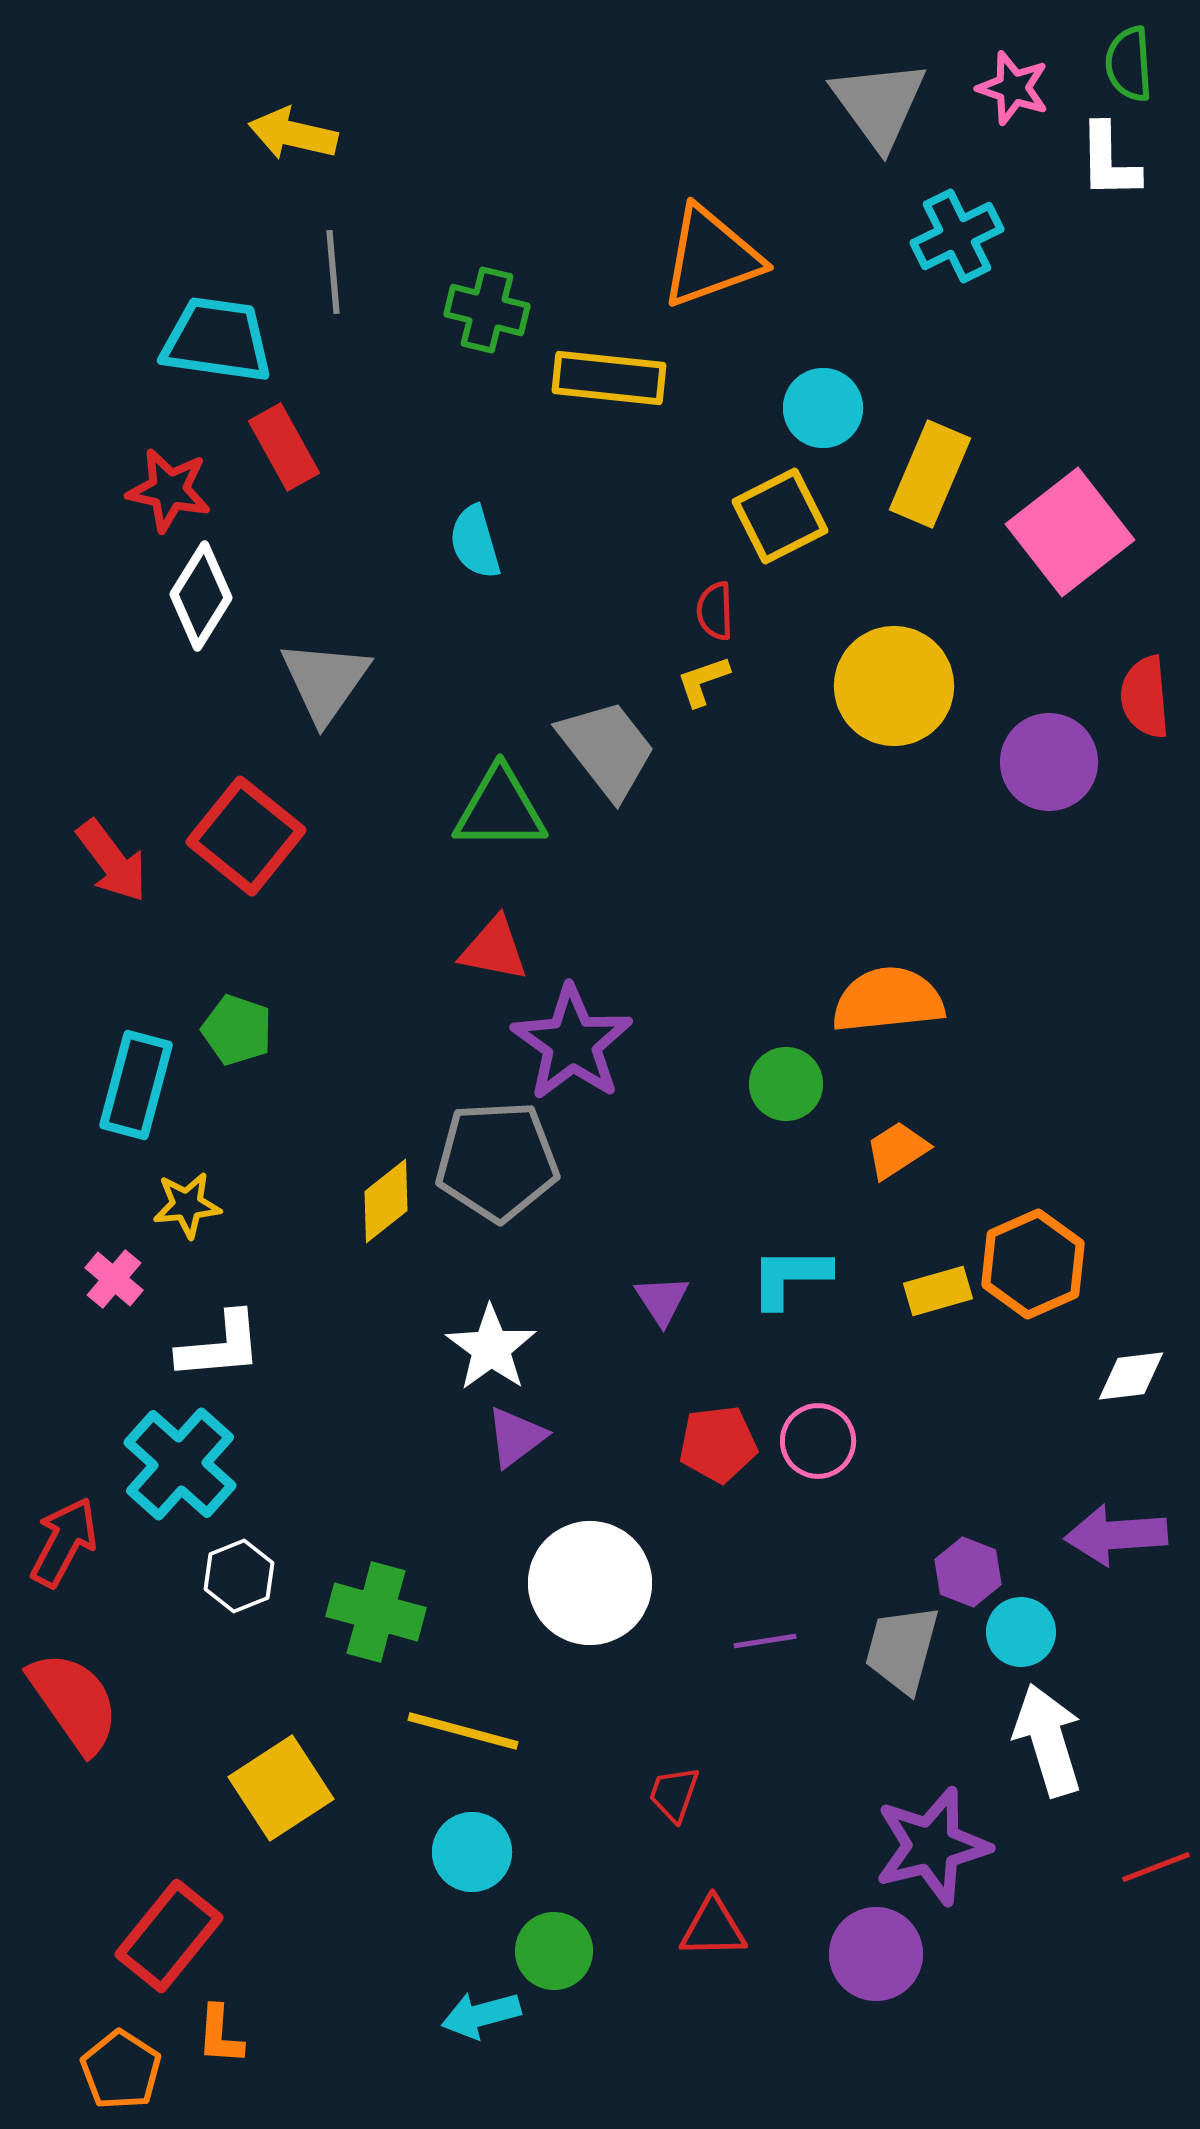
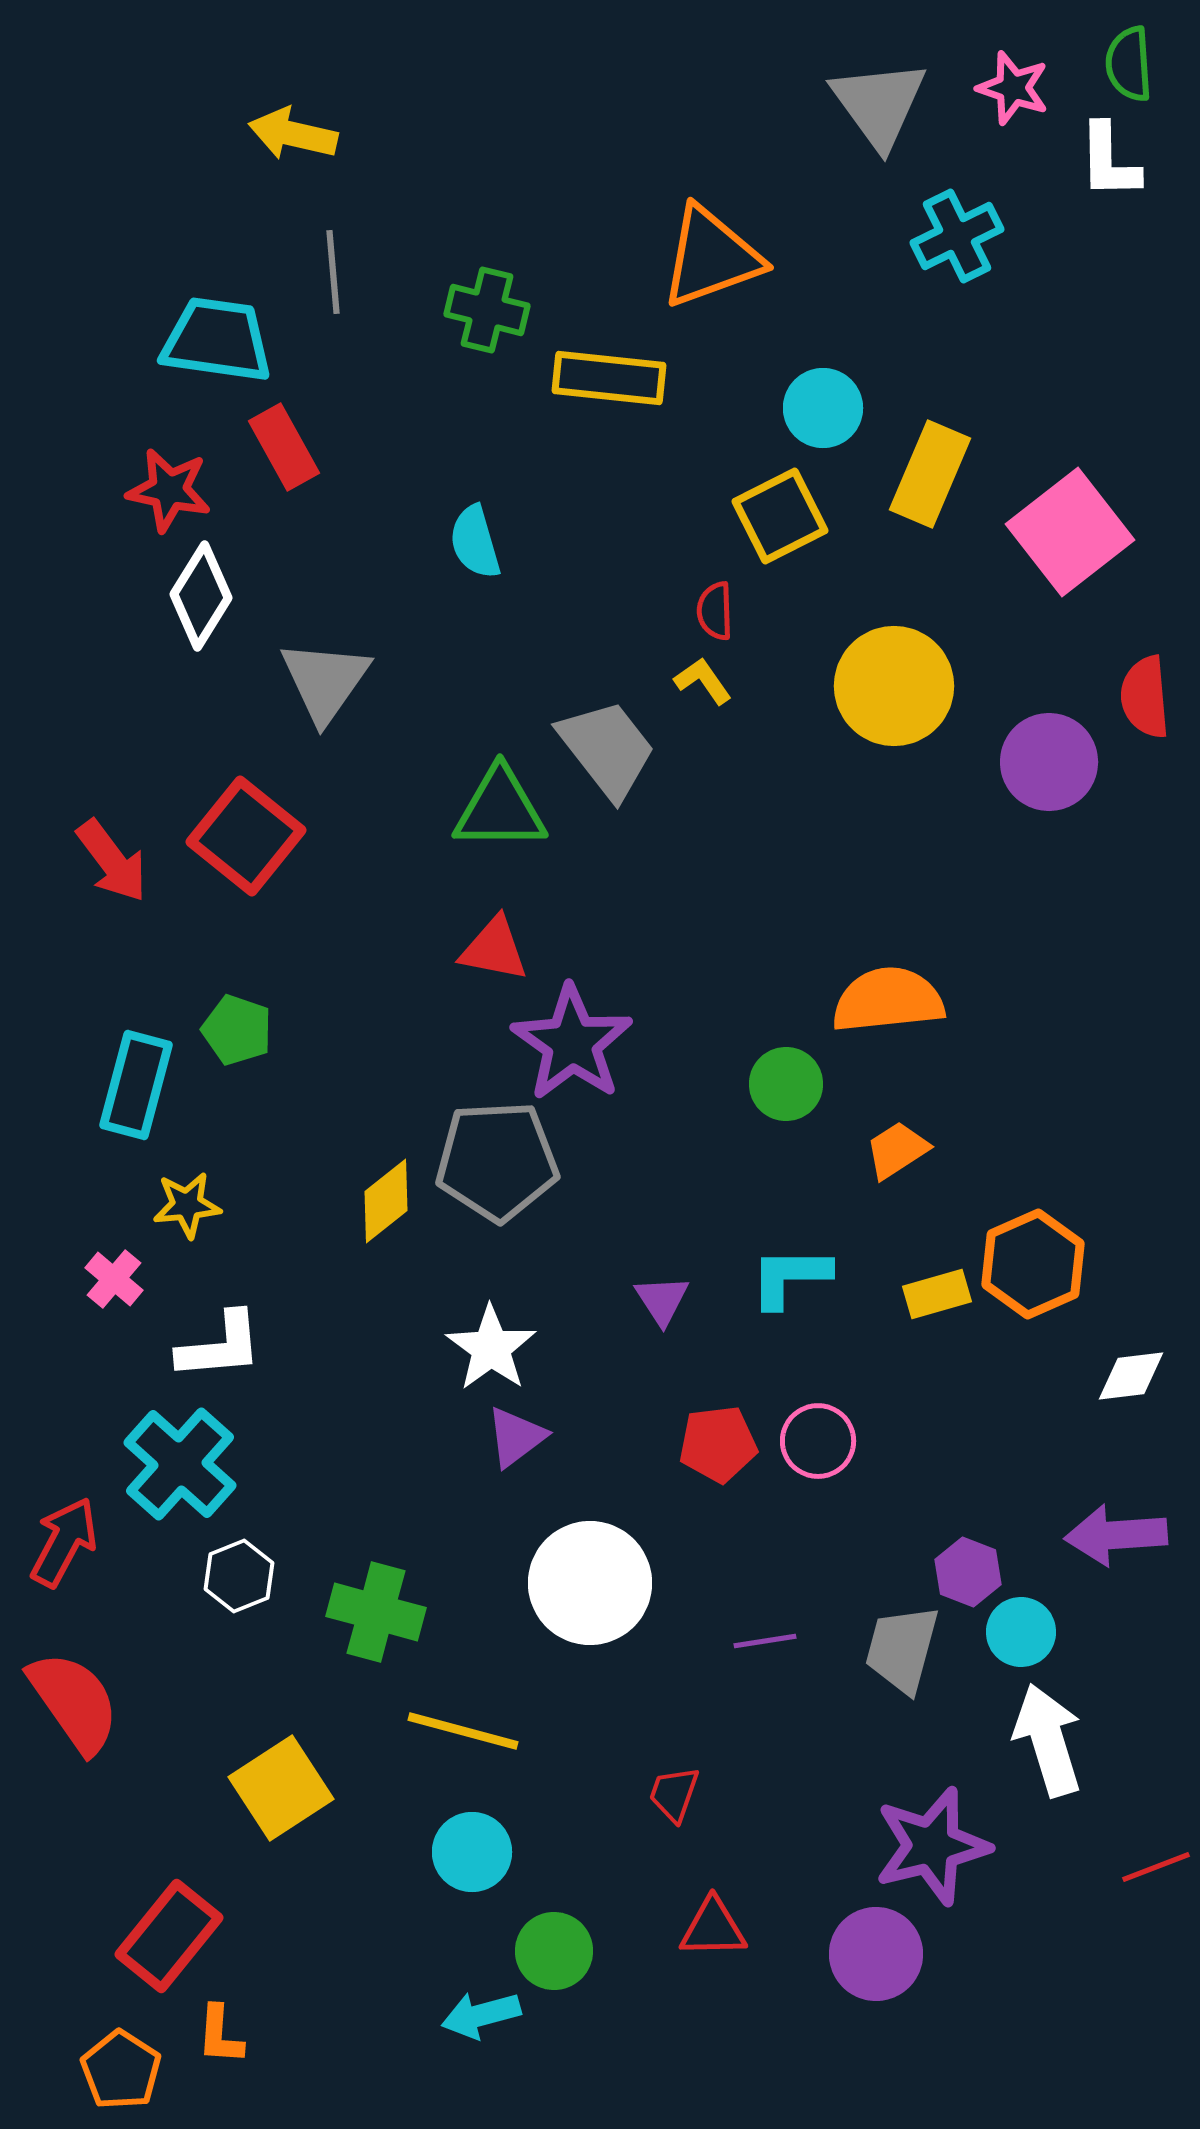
yellow L-shape at (703, 681): rotated 74 degrees clockwise
yellow rectangle at (938, 1291): moved 1 px left, 3 px down
